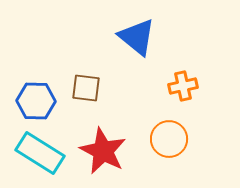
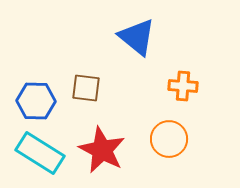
orange cross: rotated 16 degrees clockwise
red star: moved 1 px left, 1 px up
